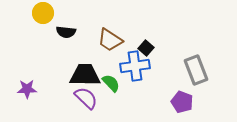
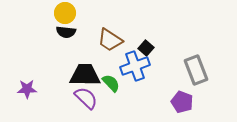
yellow circle: moved 22 px right
blue cross: rotated 12 degrees counterclockwise
